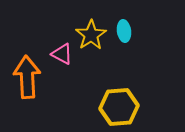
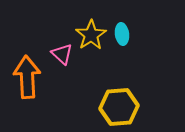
cyan ellipse: moved 2 px left, 3 px down
pink triangle: rotated 15 degrees clockwise
